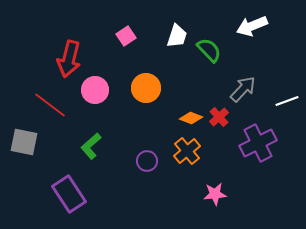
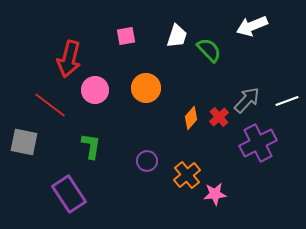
pink square: rotated 24 degrees clockwise
gray arrow: moved 4 px right, 11 px down
orange diamond: rotated 70 degrees counterclockwise
green L-shape: rotated 140 degrees clockwise
orange cross: moved 24 px down
